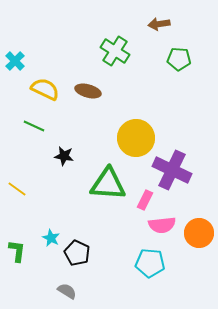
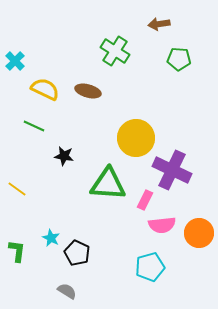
cyan pentagon: moved 4 px down; rotated 20 degrees counterclockwise
